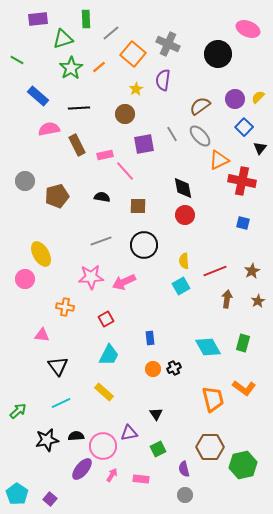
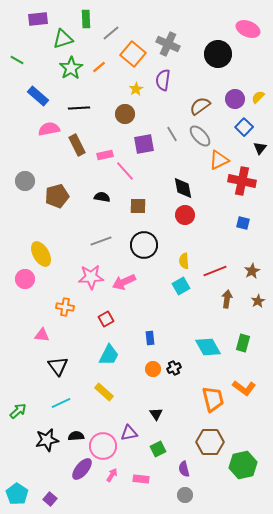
brown hexagon at (210, 447): moved 5 px up
